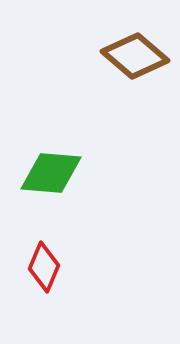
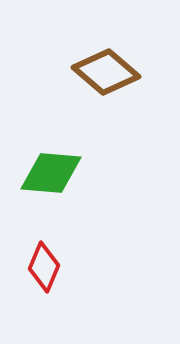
brown diamond: moved 29 px left, 16 px down
